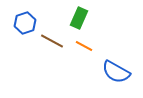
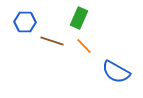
blue hexagon: moved 1 px up; rotated 20 degrees clockwise
brown line: rotated 10 degrees counterclockwise
orange line: rotated 18 degrees clockwise
